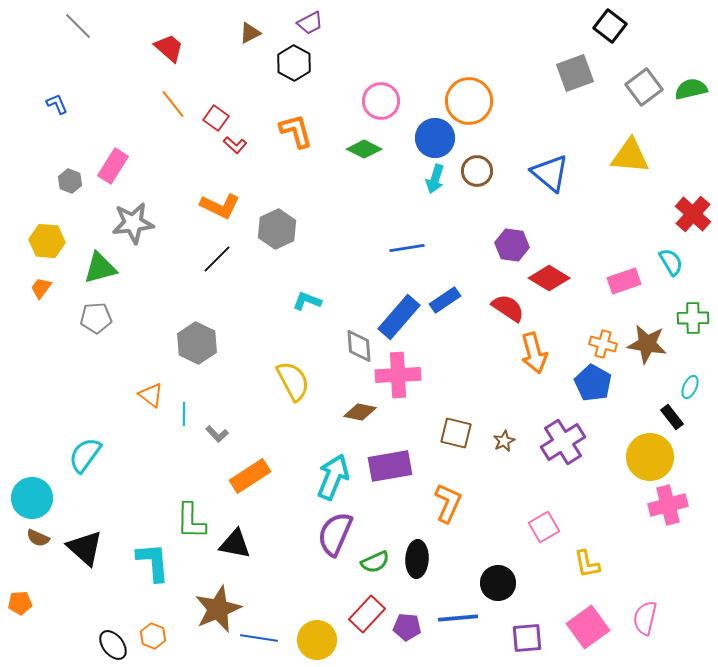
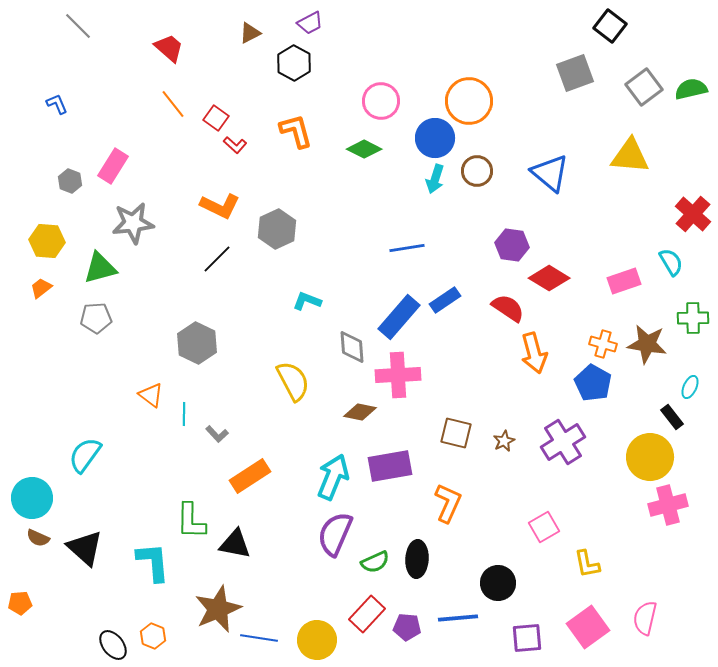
orange trapezoid at (41, 288): rotated 15 degrees clockwise
gray diamond at (359, 346): moved 7 px left, 1 px down
